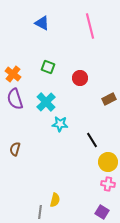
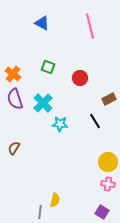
cyan cross: moved 3 px left, 1 px down
black line: moved 3 px right, 19 px up
brown semicircle: moved 1 px left, 1 px up; rotated 16 degrees clockwise
